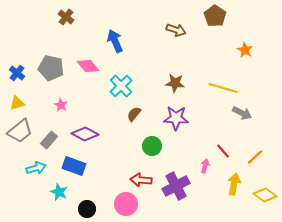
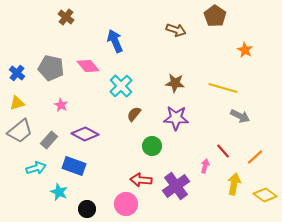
gray arrow: moved 2 px left, 3 px down
purple cross: rotated 8 degrees counterclockwise
